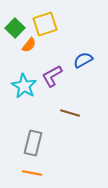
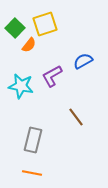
blue semicircle: moved 1 px down
cyan star: moved 3 px left; rotated 20 degrees counterclockwise
brown line: moved 6 px right, 4 px down; rotated 36 degrees clockwise
gray rectangle: moved 3 px up
